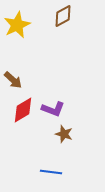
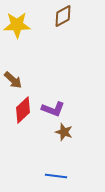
yellow star: rotated 24 degrees clockwise
red diamond: rotated 12 degrees counterclockwise
brown star: moved 2 px up
blue line: moved 5 px right, 4 px down
